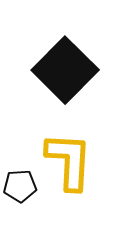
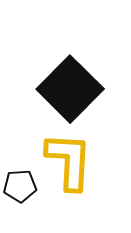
black square: moved 5 px right, 19 px down
